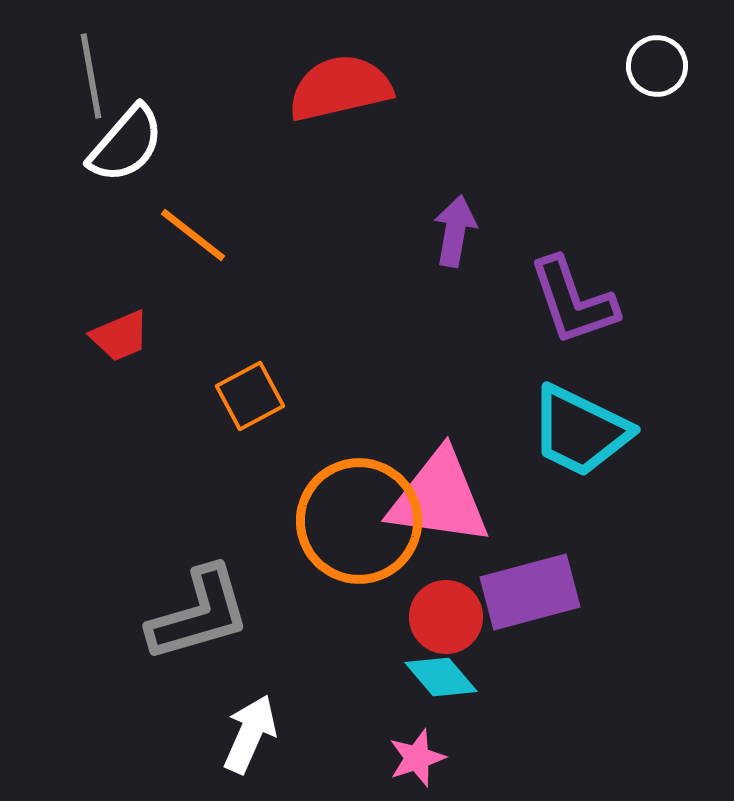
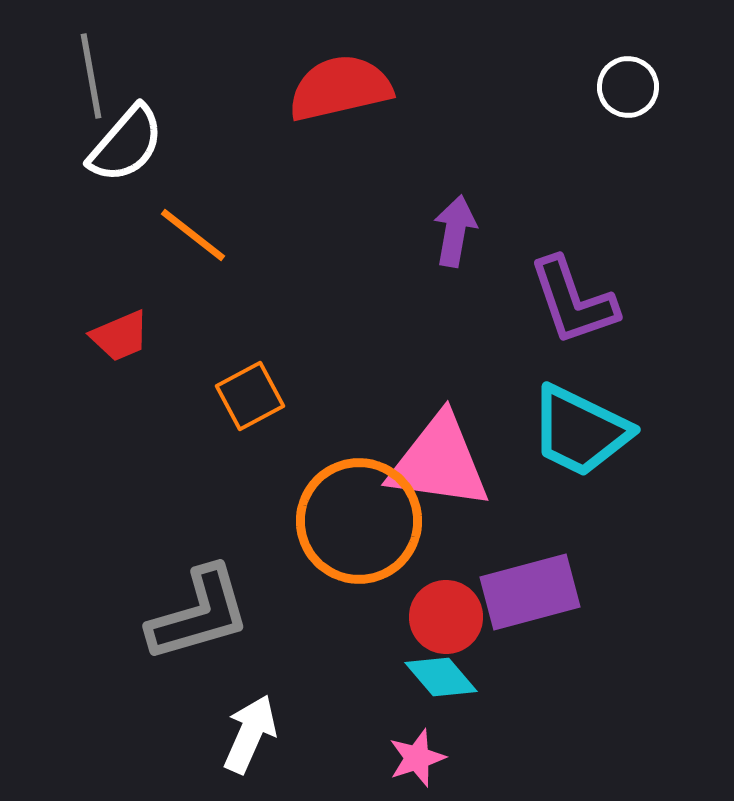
white circle: moved 29 px left, 21 px down
pink triangle: moved 36 px up
